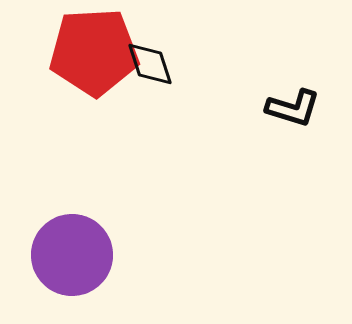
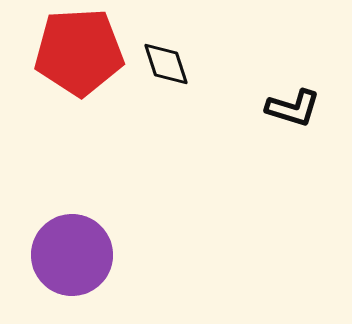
red pentagon: moved 15 px left
black diamond: moved 16 px right
